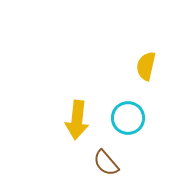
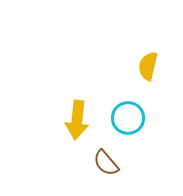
yellow semicircle: moved 2 px right
